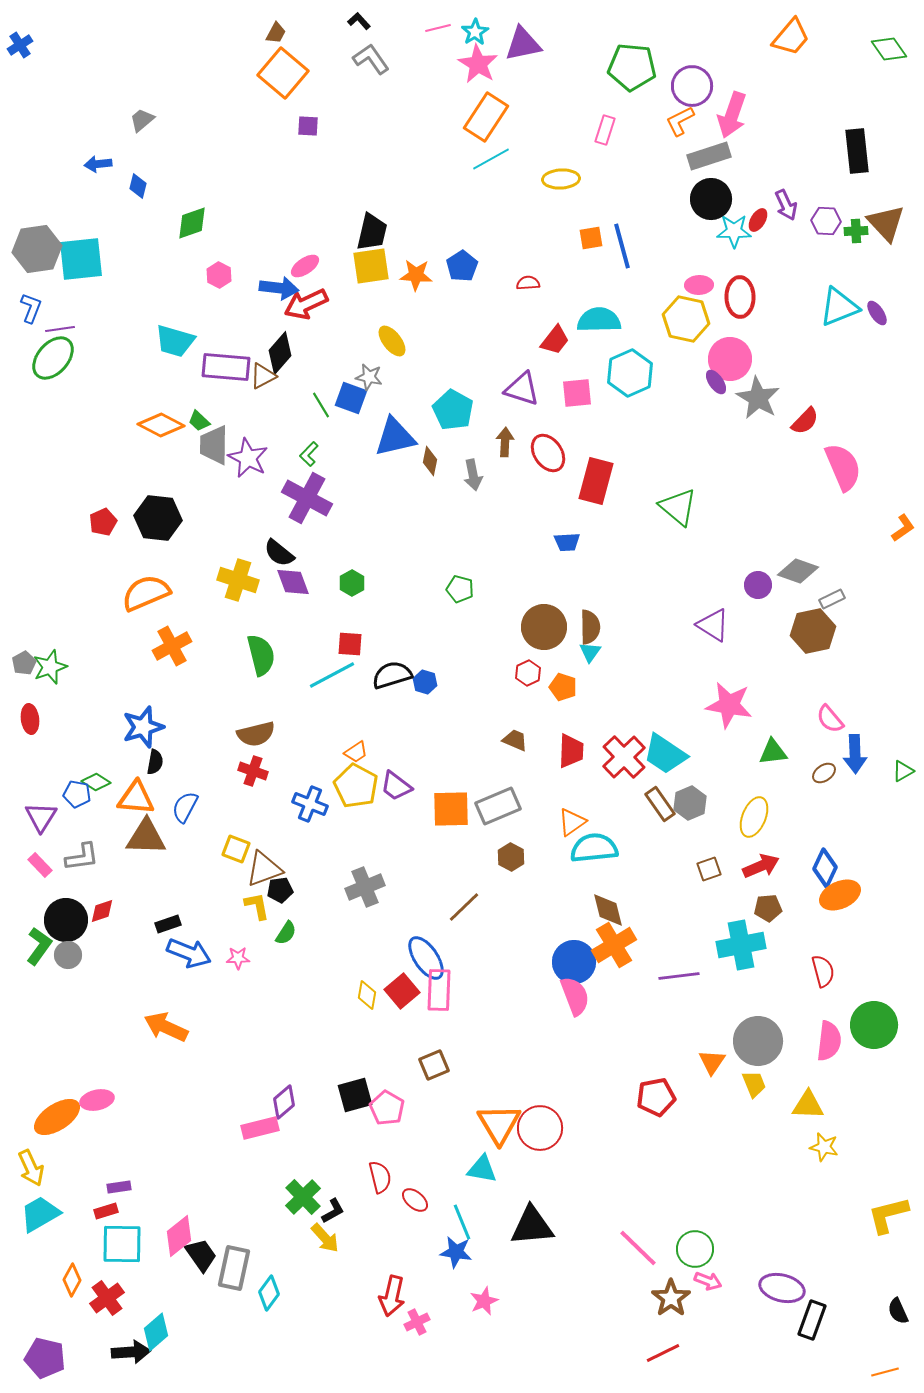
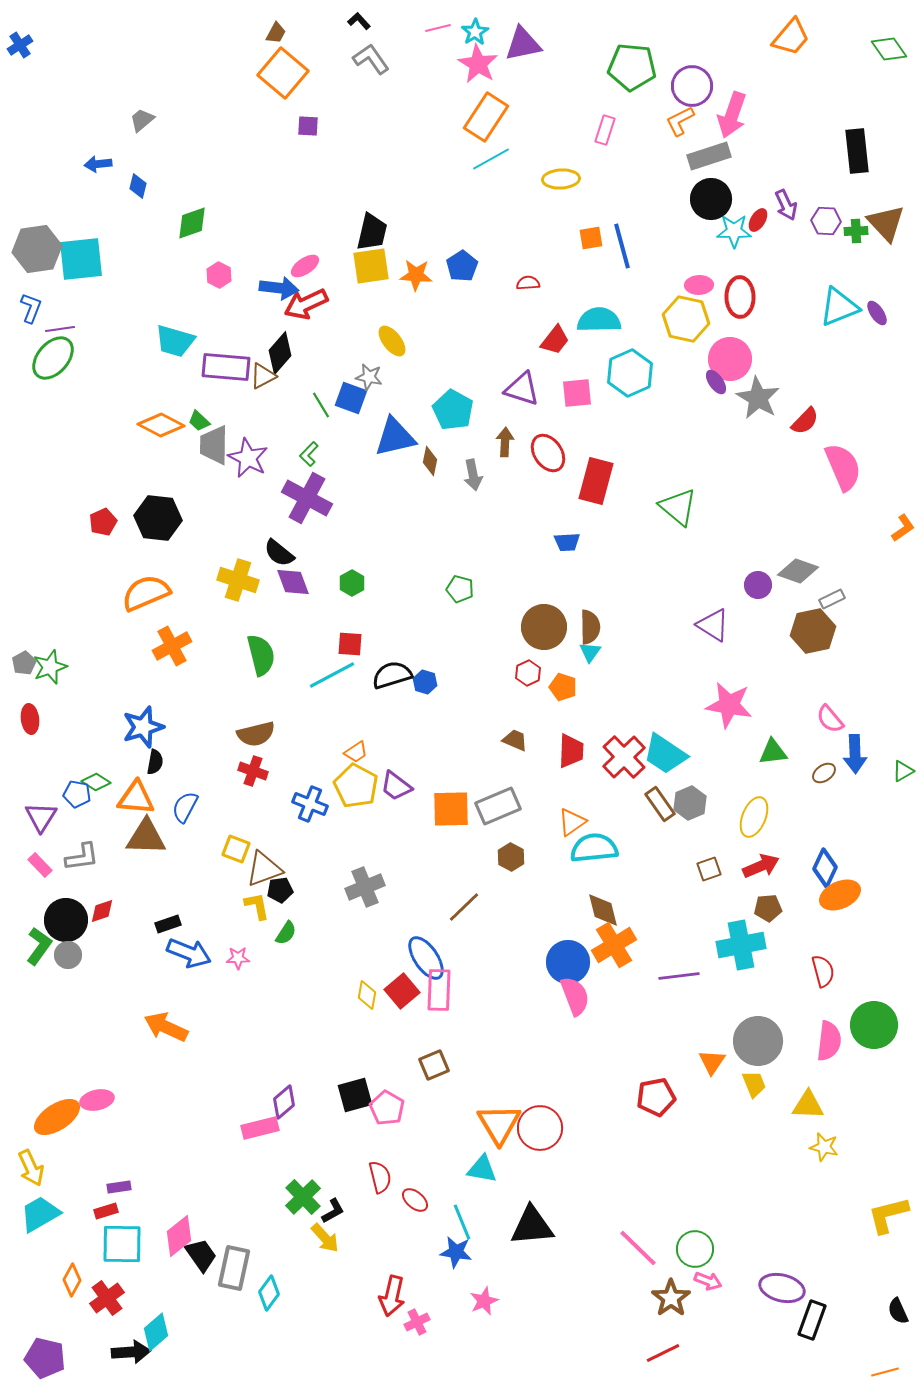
brown diamond at (608, 910): moved 5 px left
blue circle at (574, 962): moved 6 px left
